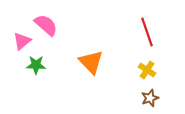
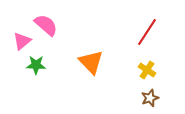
red line: rotated 52 degrees clockwise
